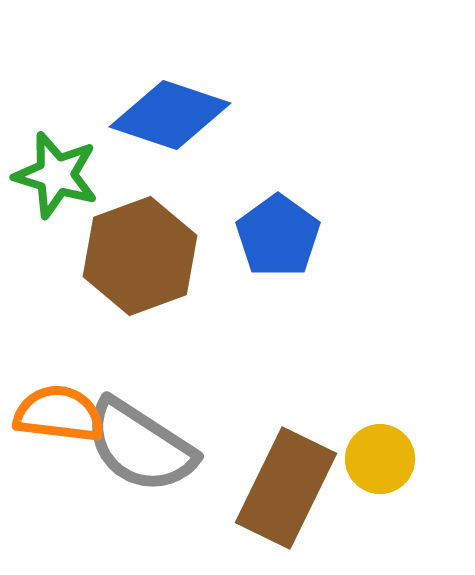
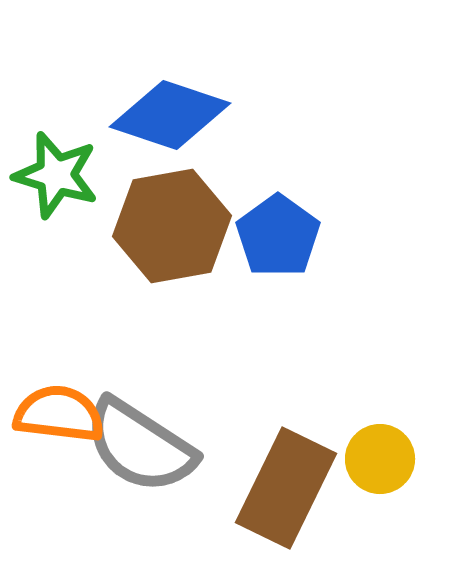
brown hexagon: moved 32 px right, 30 px up; rotated 10 degrees clockwise
